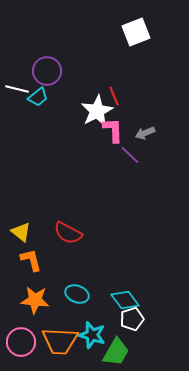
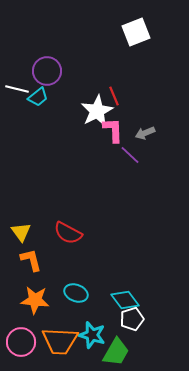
yellow triangle: rotated 15 degrees clockwise
cyan ellipse: moved 1 px left, 1 px up
